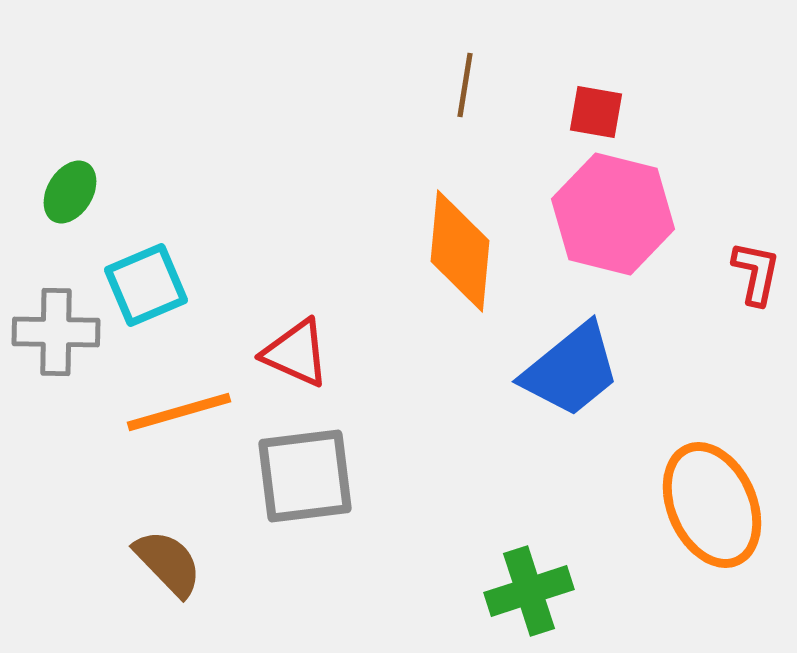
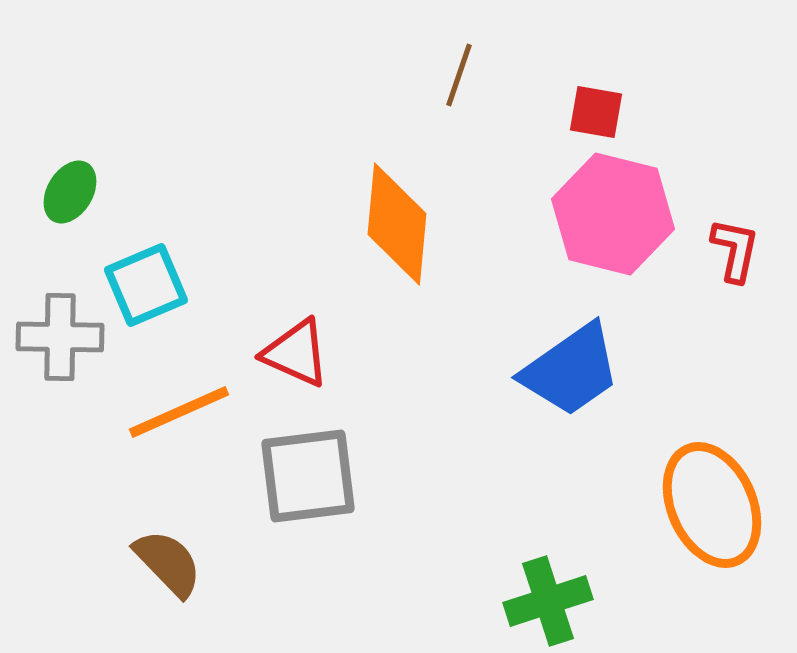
brown line: moved 6 px left, 10 px up; rotated 10 degrees clockwise
orange diamond: moved 63 px left, 27 px up
red L-shape: moved 21 px left, 23 px up
gray cross: moved 4 px right, 5 px down
blue trapezoid: rotated 4 degrees clockwise
orange line: rotated 8 degrees counterclockwise
gray square: moved 3 px right
green cross: moved 19 px right, 10 px down
